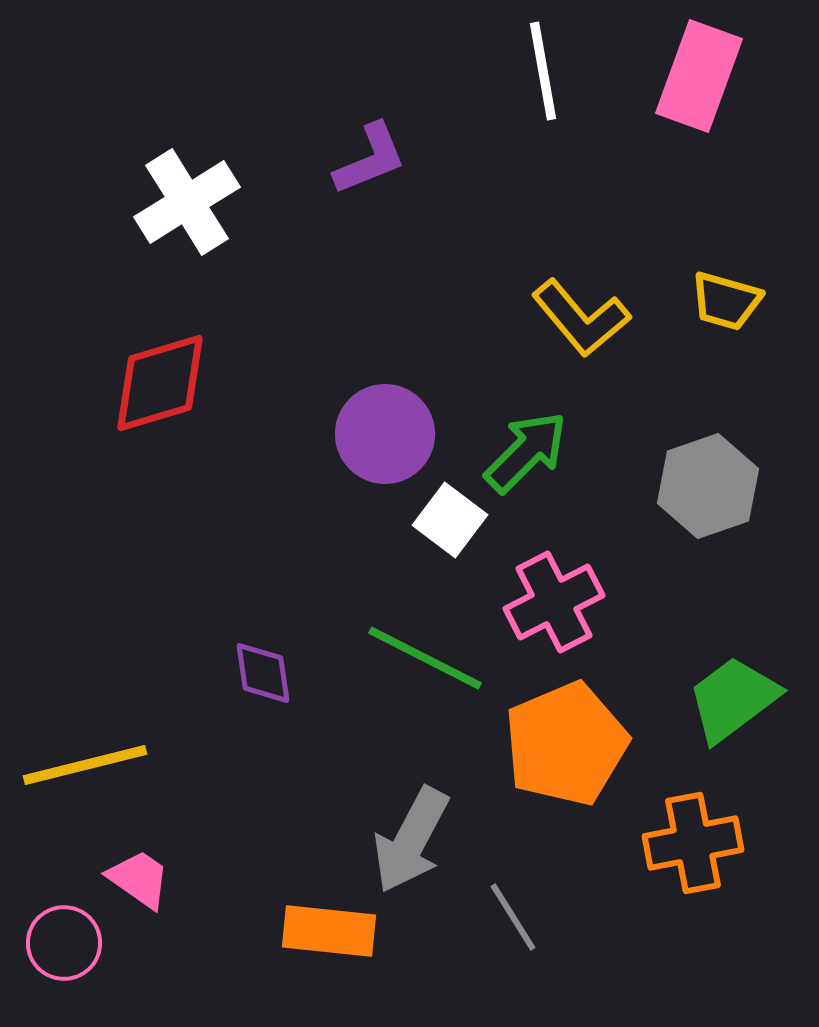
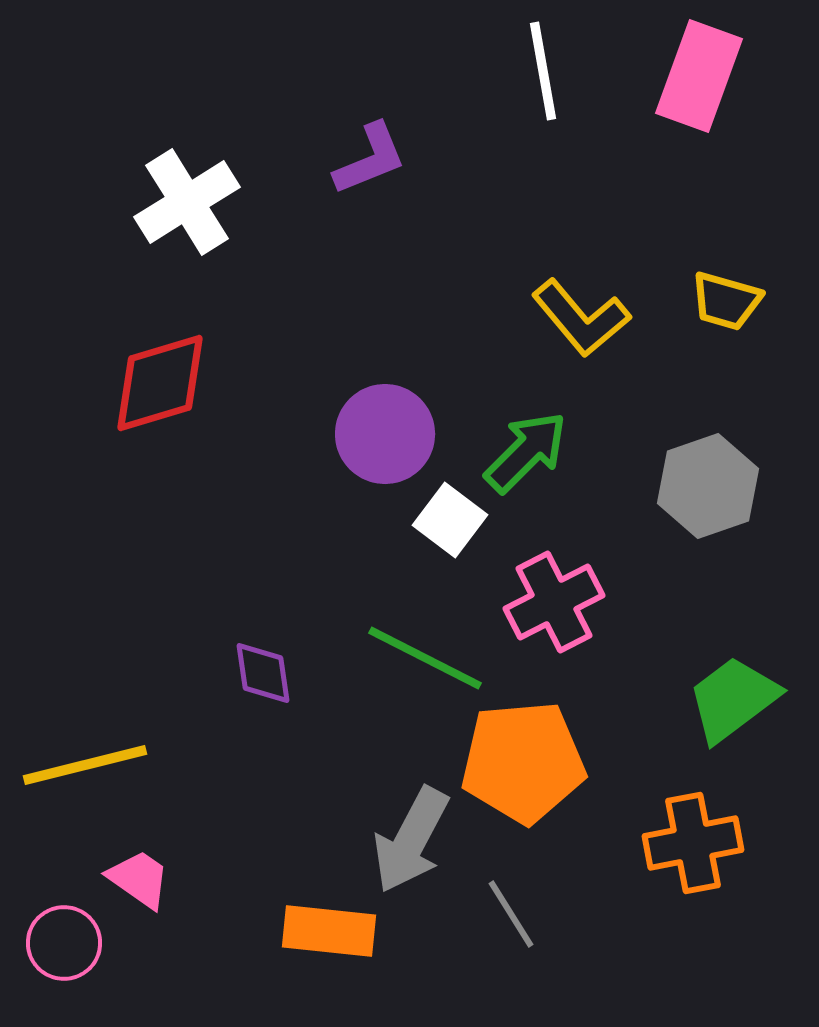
orange pentagon: moved 43 px left, 18 px down; rotated 18 degrees clockwise
gray line: moved 2 px left, 3 px up
